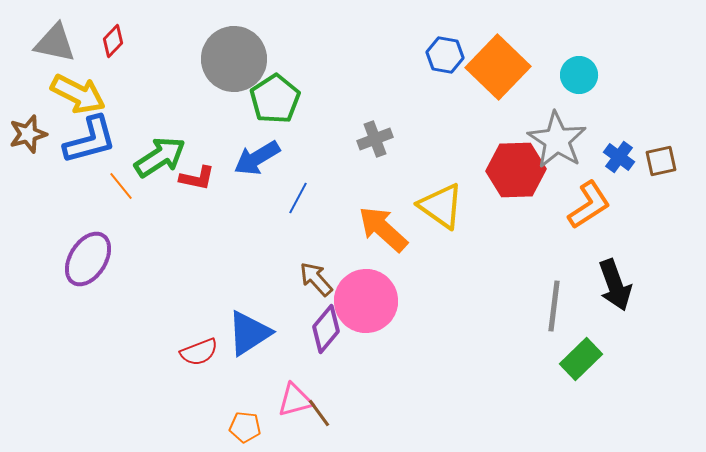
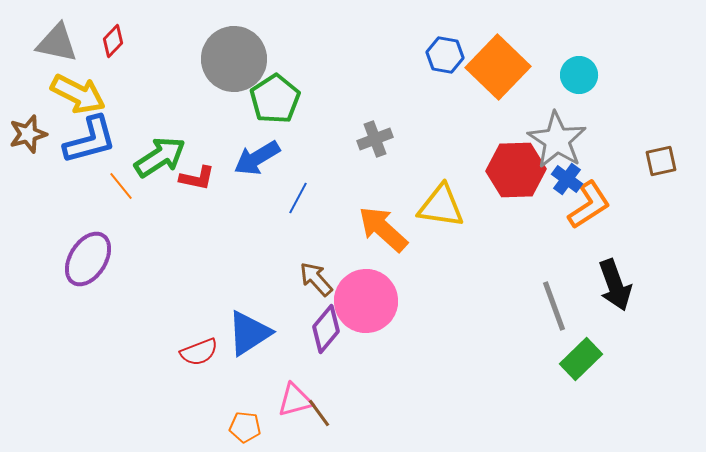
gray triangle: moved 2 px right
blue cross: moved 52 px left, 22 px down
yellow triangle: rotated 27 degrees counterclockwise
gray line: rotated 27 degrees counterclockwise
